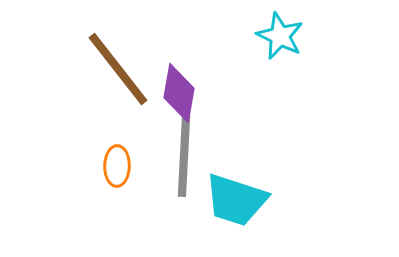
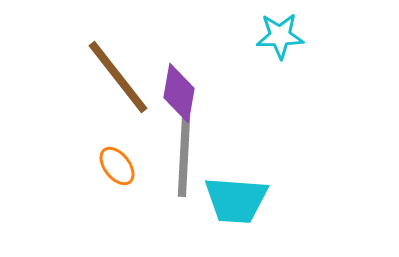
cyan star: rotated 27 degrees counterclockwise
brown line: moved 8 px down
orange ellipse: rotated 39 degrees counterclockwise
cyan trapezoid: rotated 14 degrees counterclockwise
